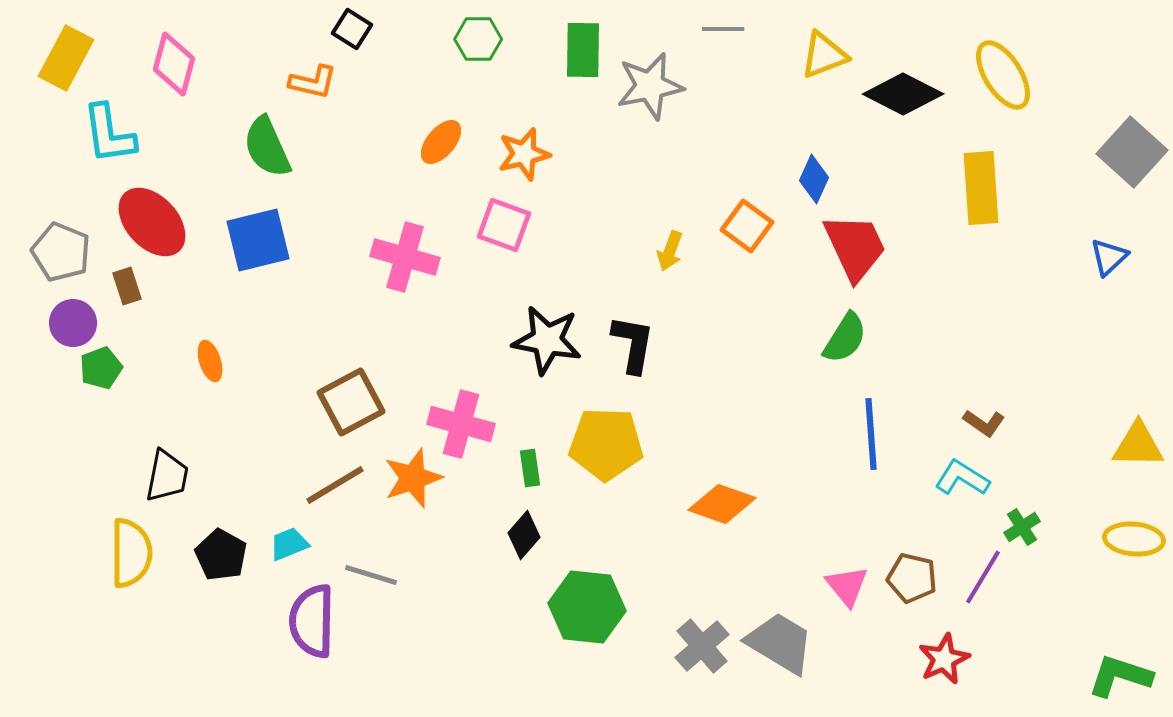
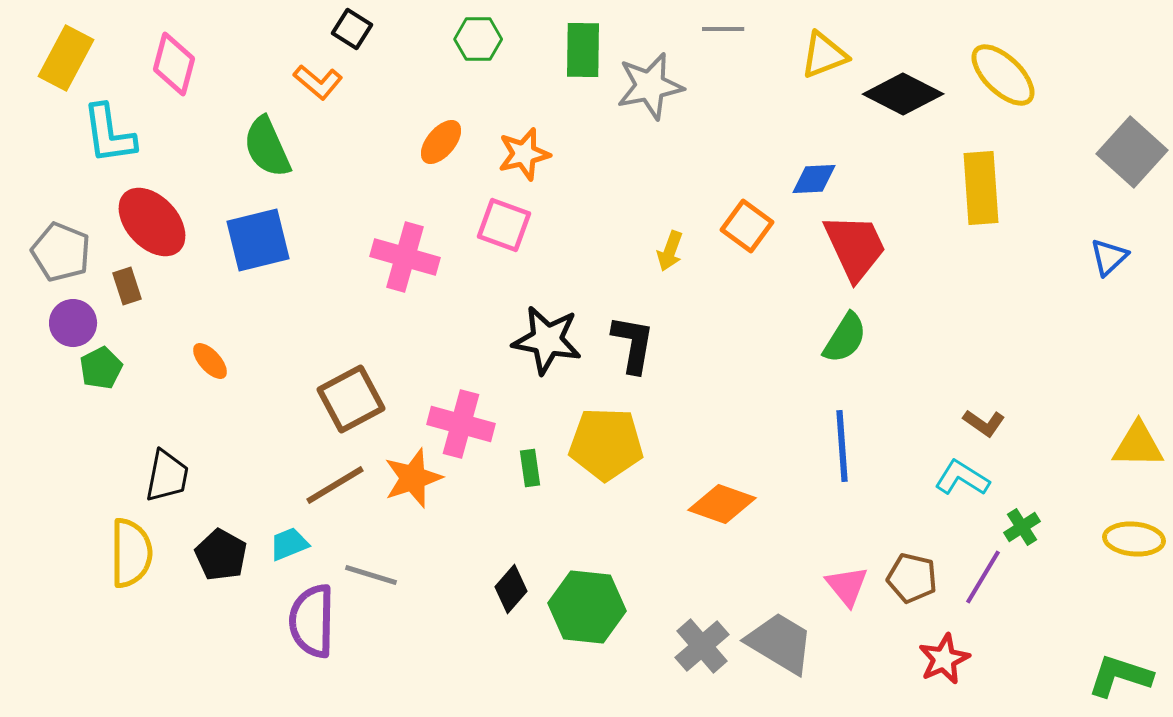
yellow ellipse at (1003, 75): rotated 14 degrees counterclockwise
orange L-shape at (313, 82): moved 5 px right; rotated 27 degrees clockwise
blue diamond at (814, 179): rotated 63 degrees clockwise
orange ellipse at (210, 361): rotated 24 degrees counterclockwise
green pentagon at (101, 368): rotated 6 degrees counterclockwise
brown square at (351, 402): moved 3 px up
blue line at (871, 434): moved 29 px left, 12 px down
black diamond at (524, 535): moved 13 px left, 54 px down
